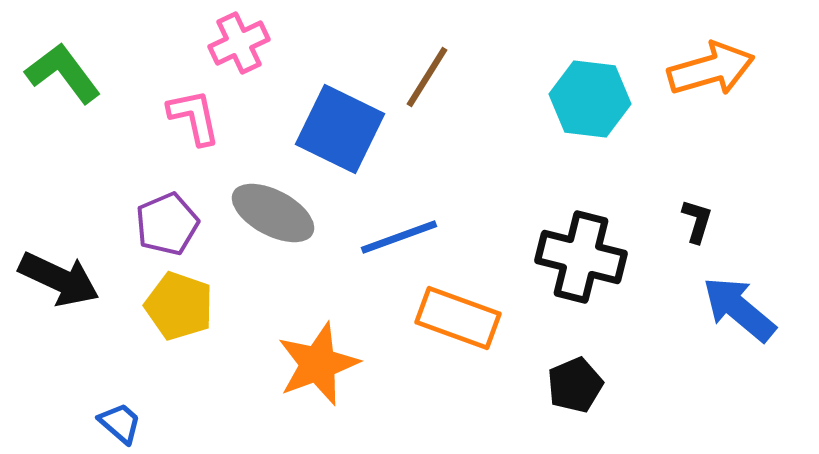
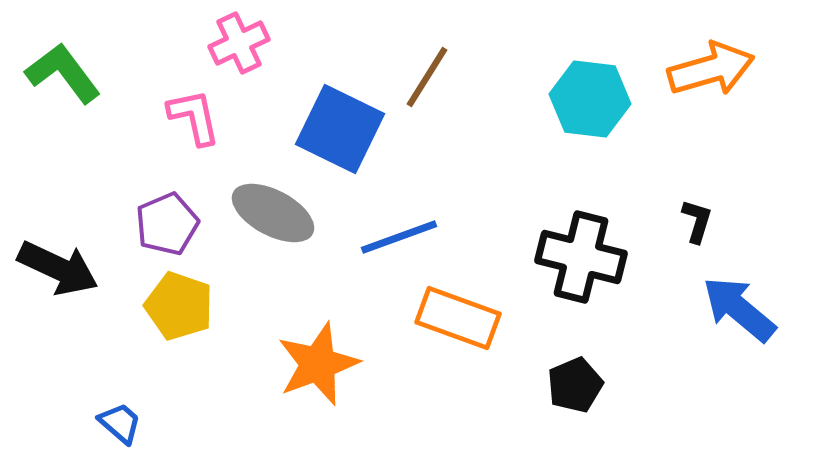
black arrow: moved 1 px left, 11 px up
